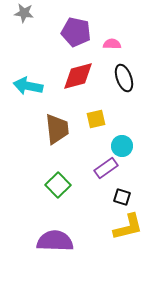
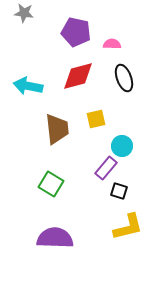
purple rectangle: rotated 15 degrees counterclockwise
green square: moved 7 px left, 1 px up; rotated 15 degrees counterclockwise
black square: moved 3 px left, 6 px up
purple semicircle: moved 3 px up
